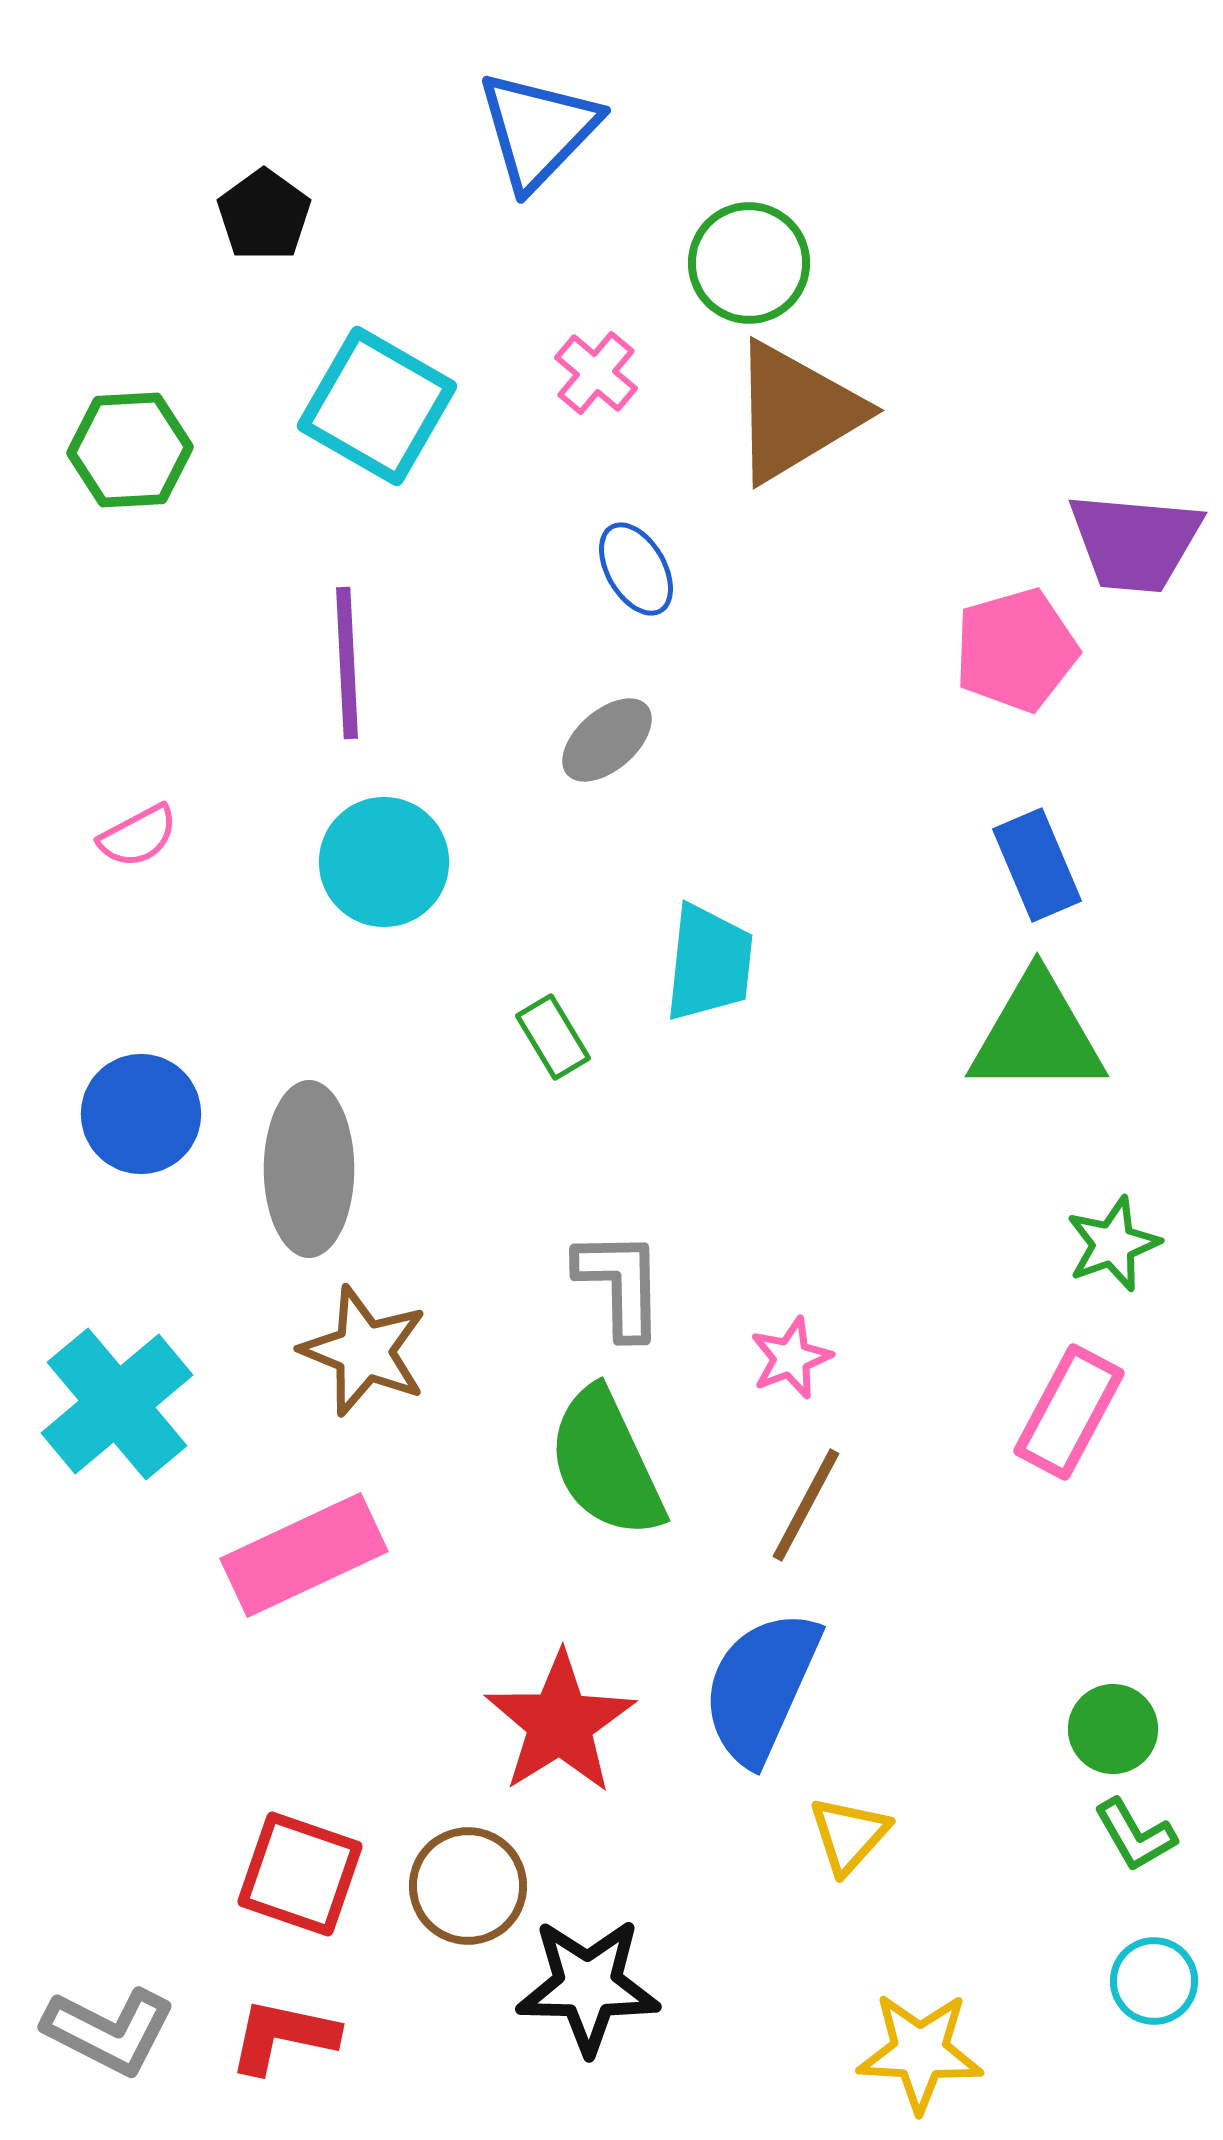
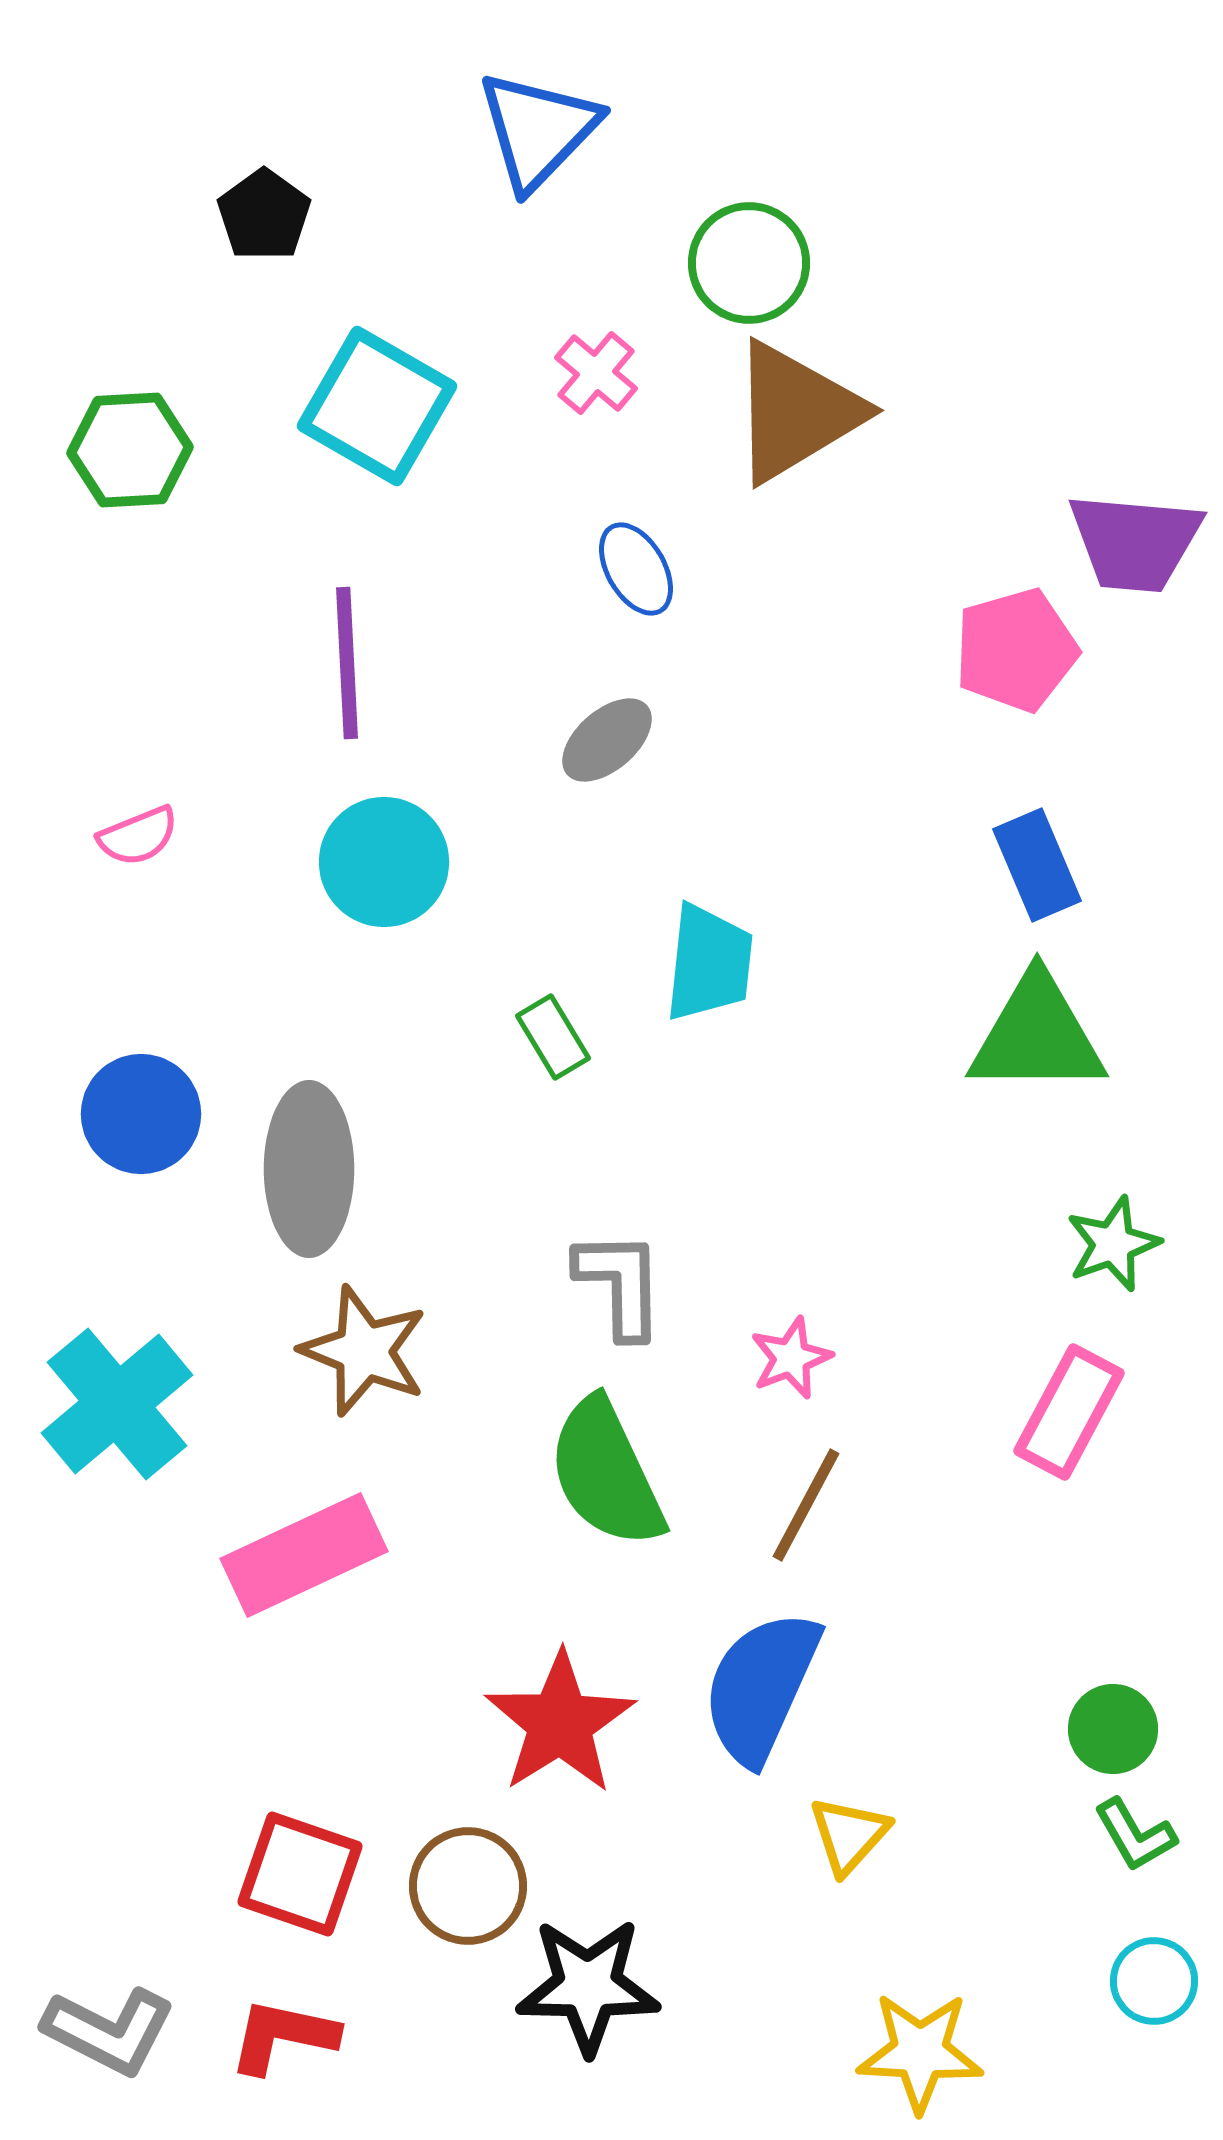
pink semicircle at (138, 836): rotated 6 degrees clockwise
green semicircle at (606, 1463): moved 10 px down
